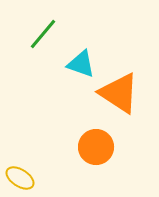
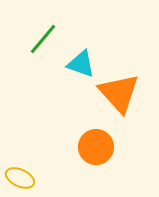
green line: moved 5 px down
orange triangle: rotated 15 degrees clockwise
yellow ellipse: rotated 8 degrees counterclockwise
